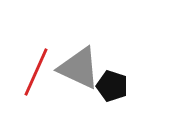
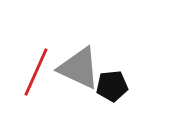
black pentagon: rotated 24 degrees counterclockwise
